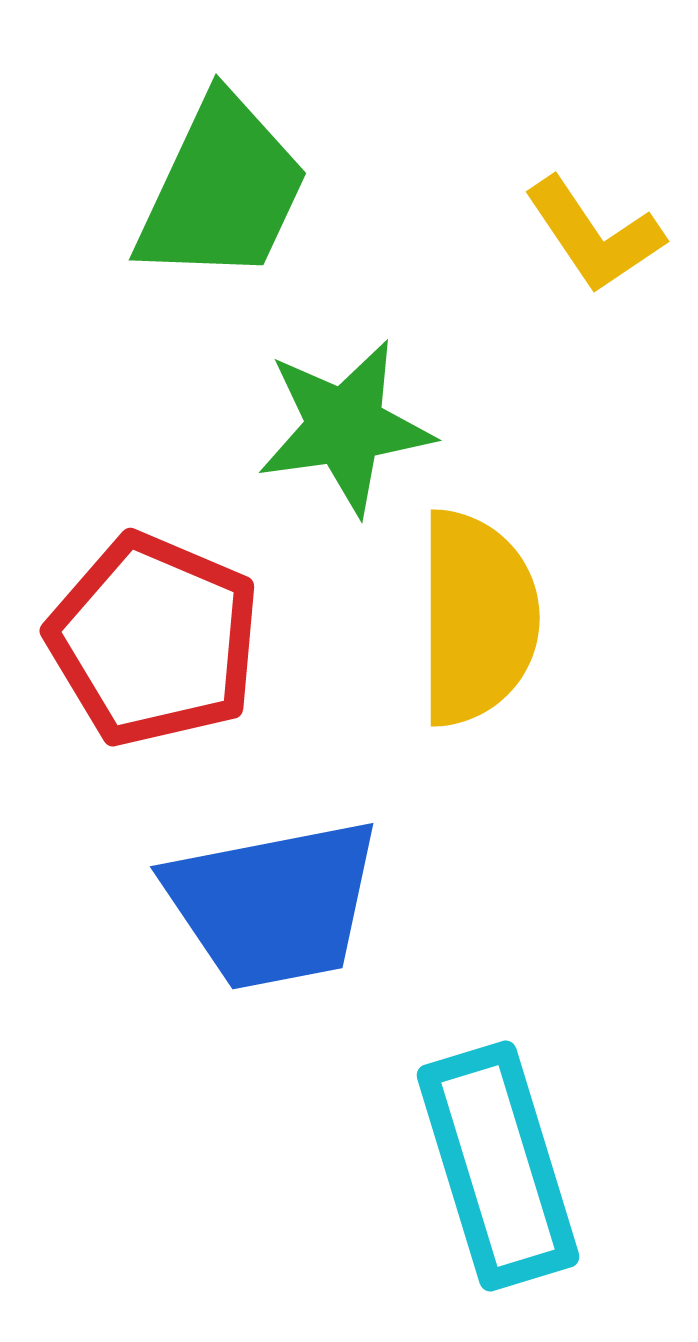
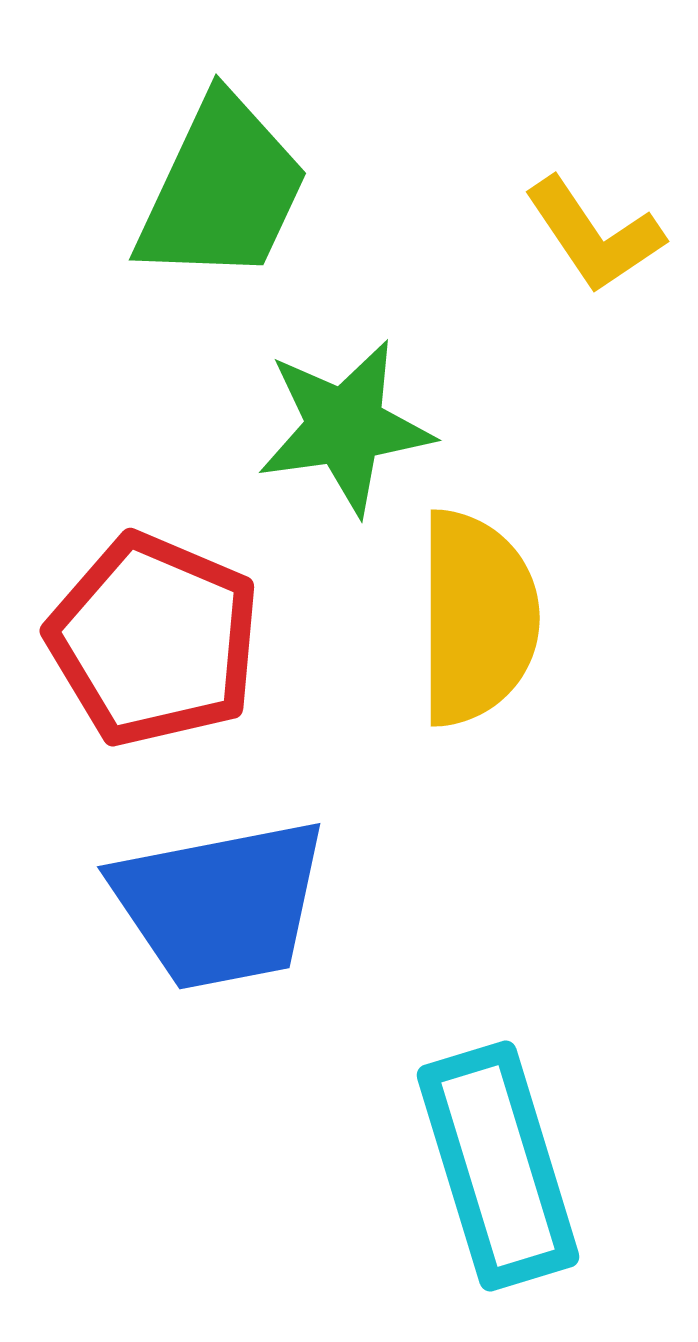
blue trapezoid: moved 53 px left
